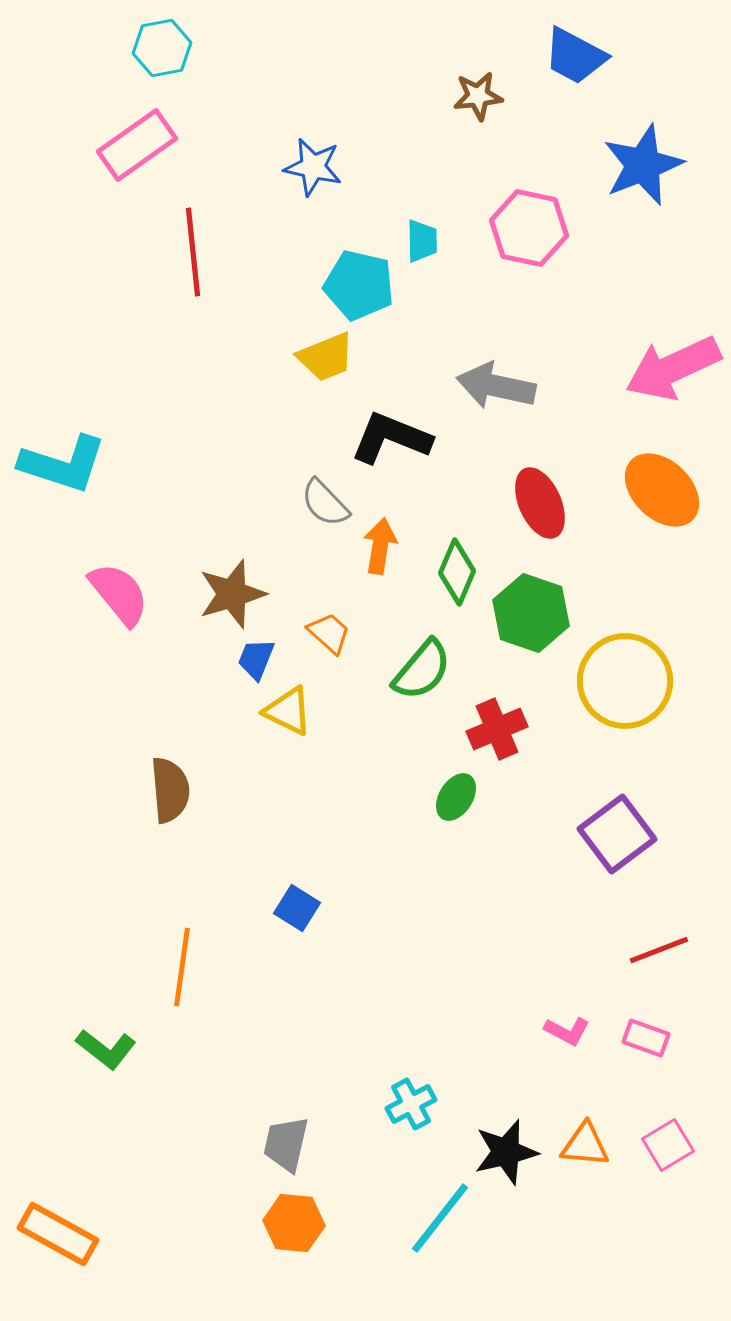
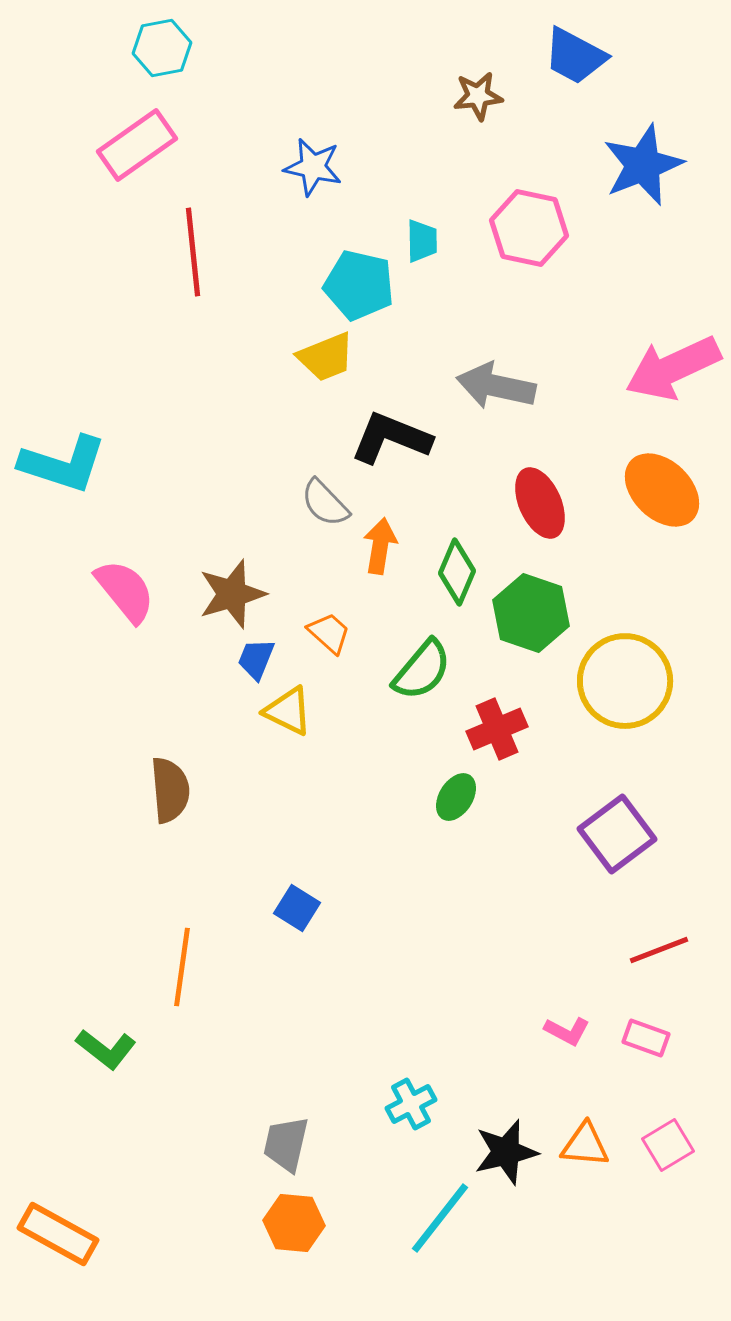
pink semicircle at (119, 594): moved 6 px right, 3 px up
